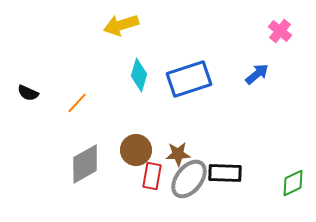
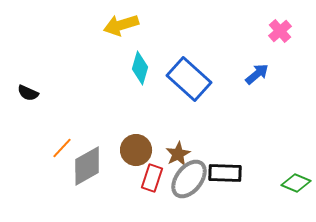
pink cross: rotated 10 degrees clockwise
cyan diamond: moved 1 px right, 7 px up
blue rectangle: rotated 60 degrees clockwise
orange line: moved 15 px left, 45 px down
brown star: rotated 25 degrees counterclockwise
gray diamond: moved 2 px right, 2 px down
red rectangle: moved 2 px down; rotated 8 degrees clockwise
green diamond: moved 3 px right; rotated 48 degrees clockwise
